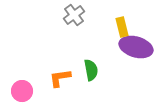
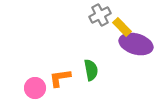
gray cross: moved 26 px right; rotated 10 degrees clockwise
yellow rectangle: rotated 30 degrees counterclockwise
purple ellipse: moved 3 px up
pink circle: moved 13 px right, 3 px up
